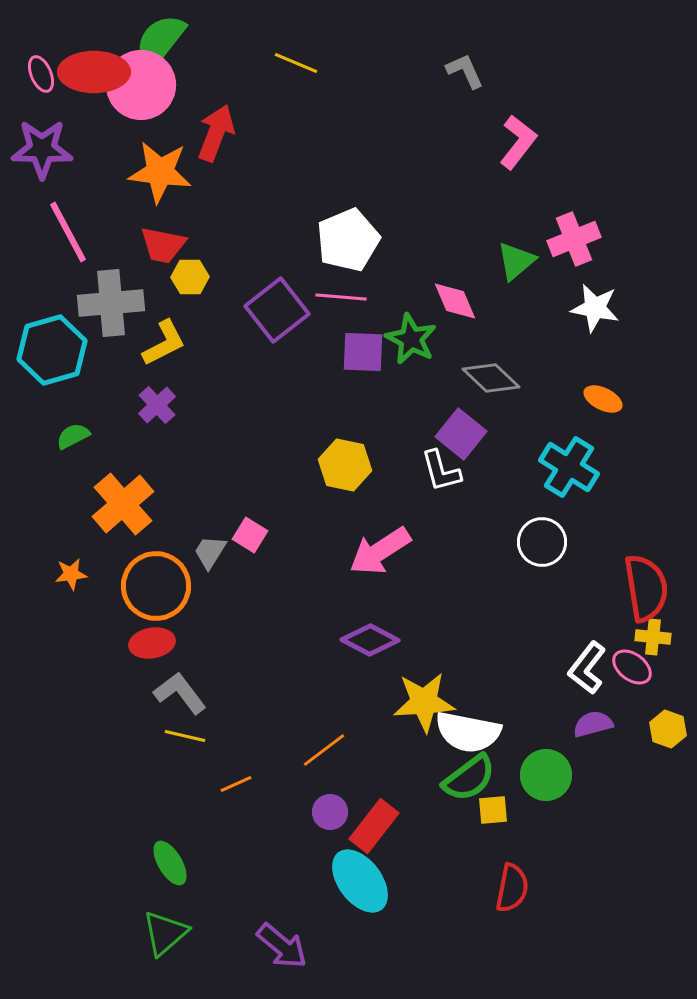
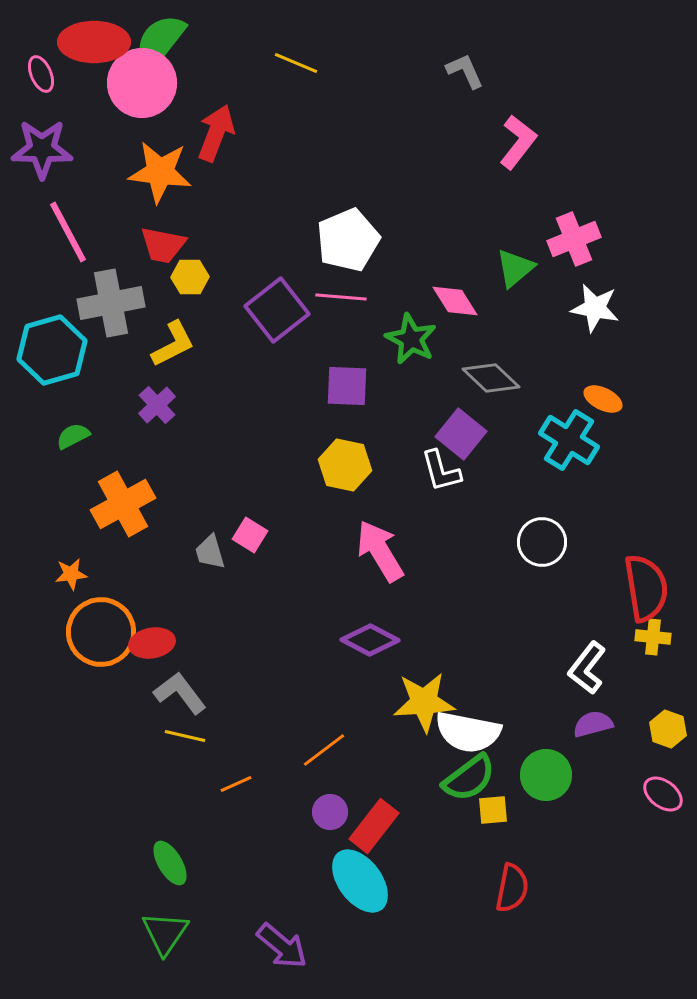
red ellipse at (94, 72): moved 30 px up
pink circle at (141, 85): moved 1 px right, 2 px up
green triangle at (516, 261): moved 1 px left, 7 px down
pink diamond at (455, 301): rotated 9 degrees counterclockwise
gray cross at (111, 303): rotated 6 degrees counterclockwise
yellow L-shape at (164, 343): moved 9 px right, 1 px down
purple square at (363, 352): moved 16 px left, 34 px down
cyan cross at (569, 467): moved 27 px up
orange cross at (123, 504): rotated 12 degrees clockwise
pink arrow at (380, 551): rotated 92 degrees clockwise
gray trapezoid at (210, 552): rotated 48 degrees counterclockwise
orange circle at (156, 586): moved 55 px left, 46 px down
pink ellipse at (632, 667): moved 31 px right, 127 px down
green triangle at (165, 933): rotated 15 degrees counterclockwise
